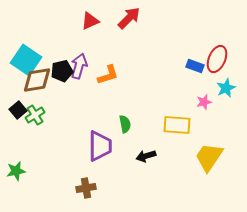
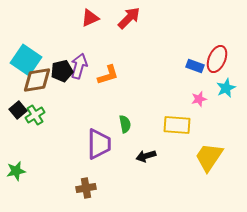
red triangle: moved 3 px up
pink star: moved 5 px left, 3 px up
purple trapezoid: moved 1 px left, 2 px up
